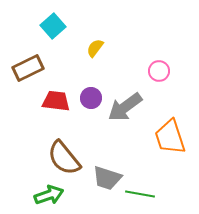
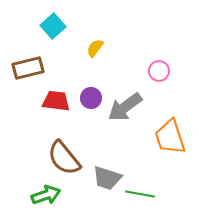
brown rectangle: rotated 12 degrees clockwise
green arrow: moved 3 px left
